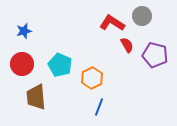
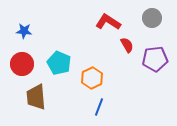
gray circle: moved 10 px right, 2 px down
red L-shape: moved 4 px left, 1 px up
blue star: rotated 21 degrees clockwise
purple pentagon: moved 4 px down; rotated 20 degrees counterclockwise
cyan pentagon: moved 1 px left, 2 px up
